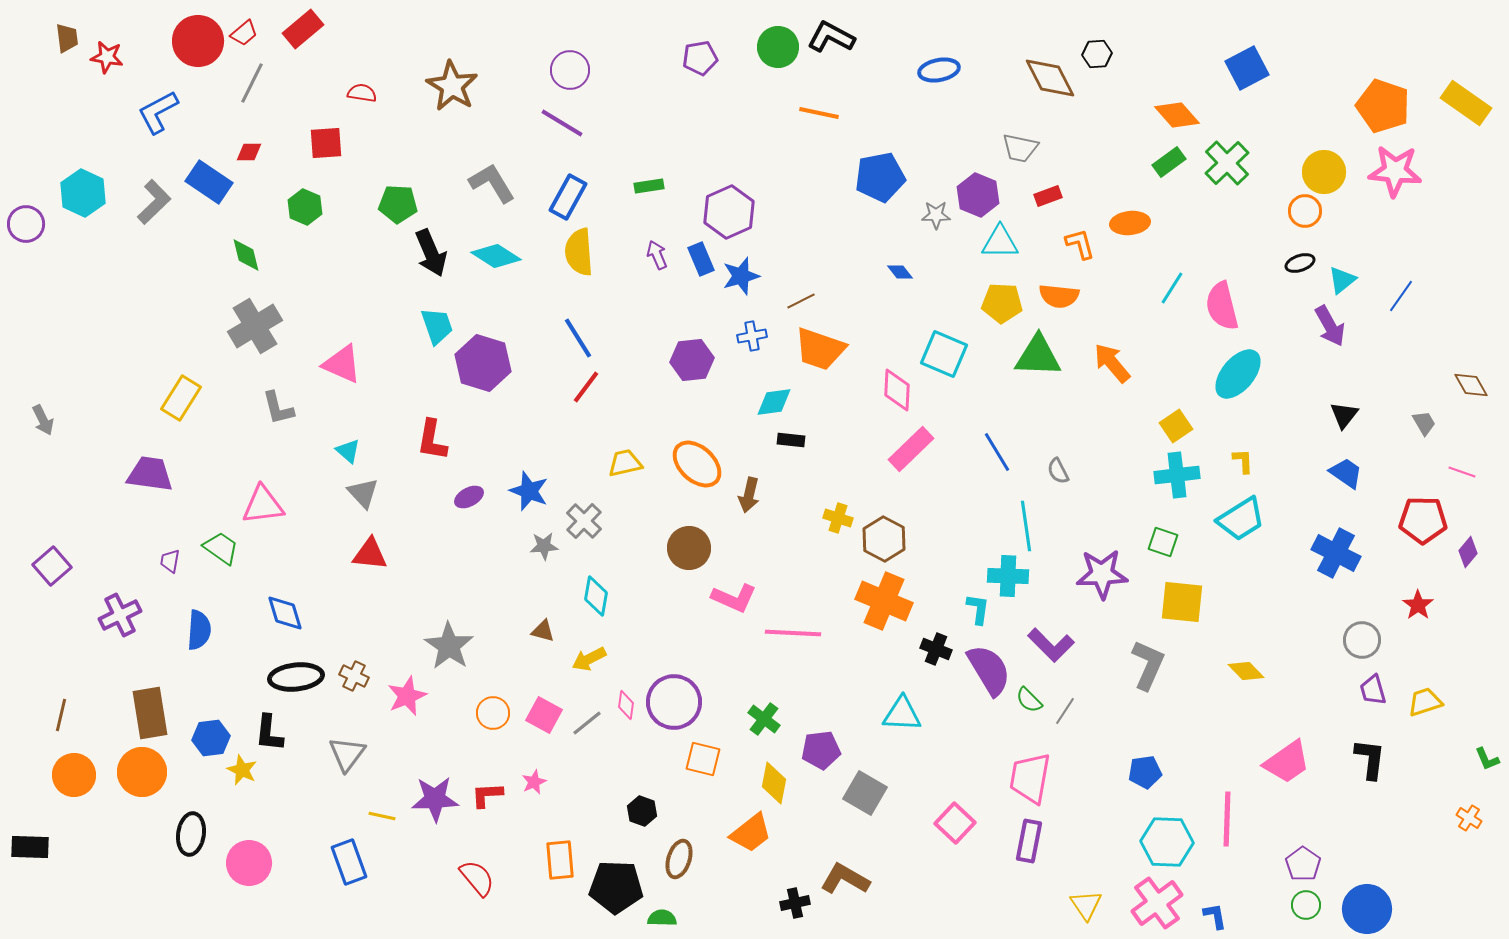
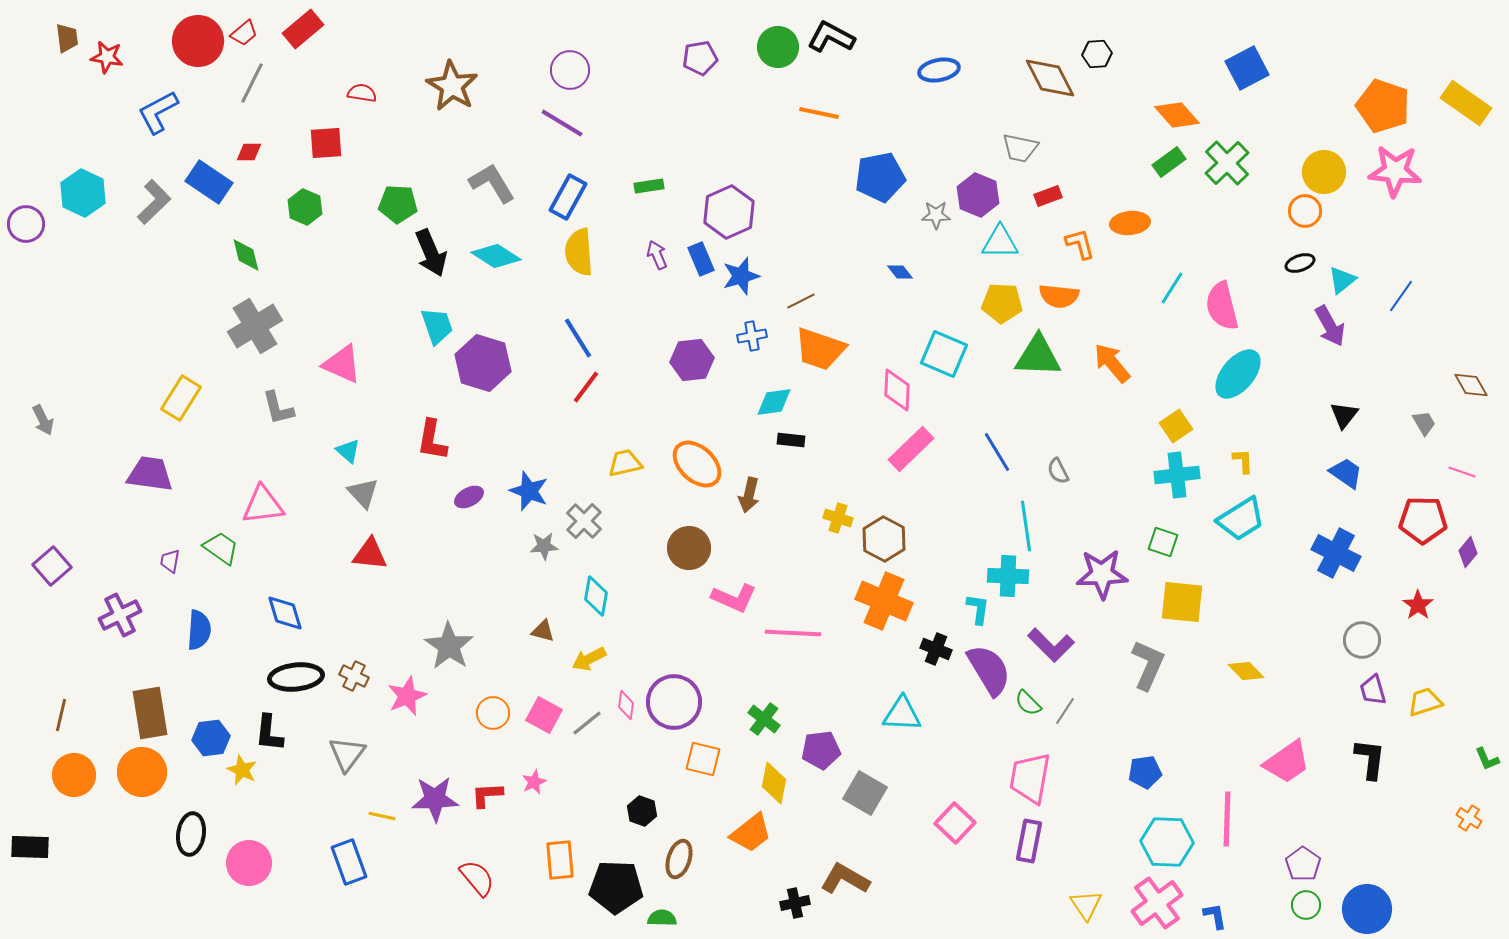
green semicircle at (1029, 700): moved 1 px left, 3 px down
